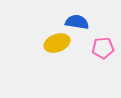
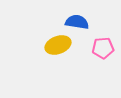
yellow ellipse: moved 1 px right, 2 px down
